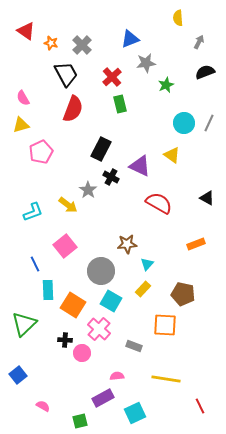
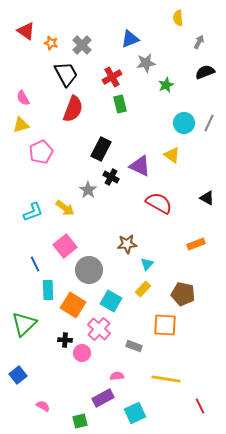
red cross at (112, 77): rotated 12 degrees clockwise
yellow arrow at (68, 205): moved 3 px left, 3 px down
gray circle at (101, 271): moved 12 px left, 1 px up
